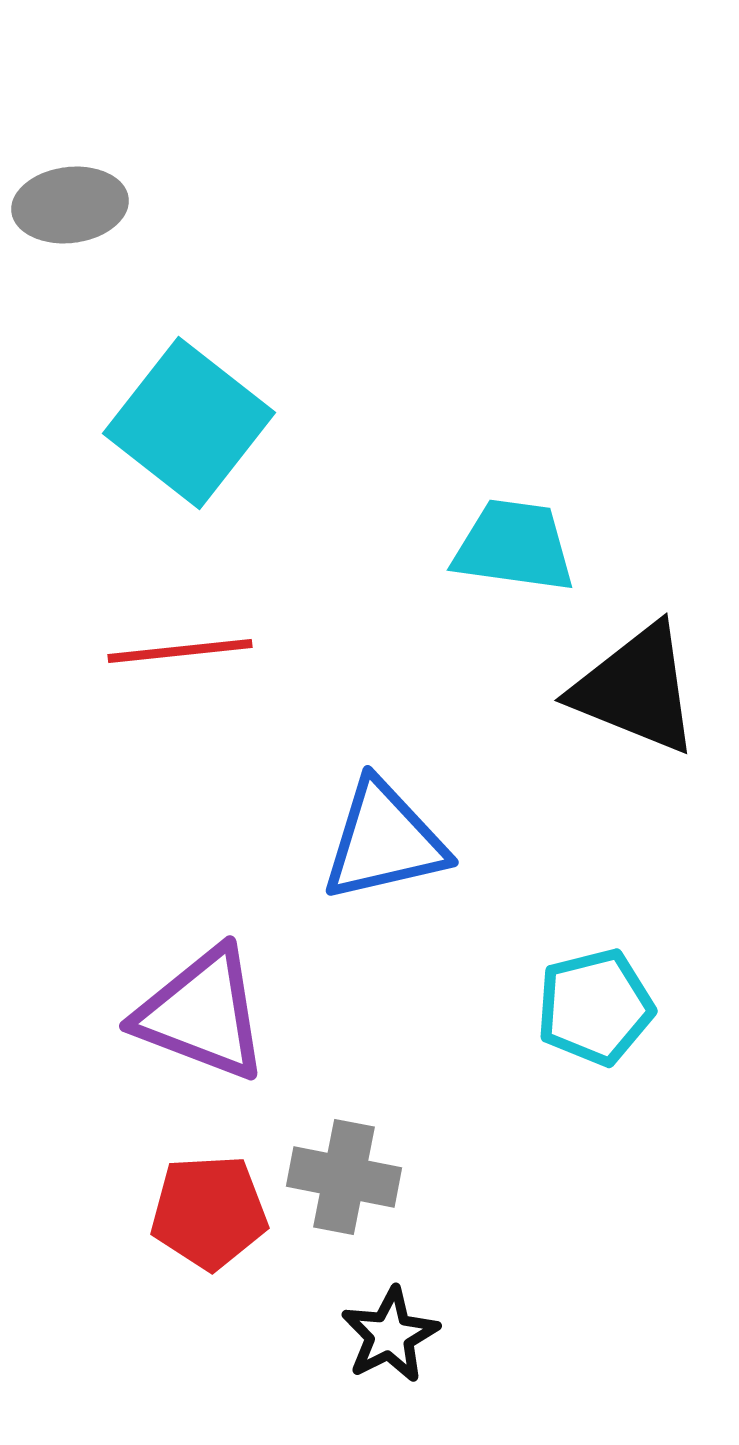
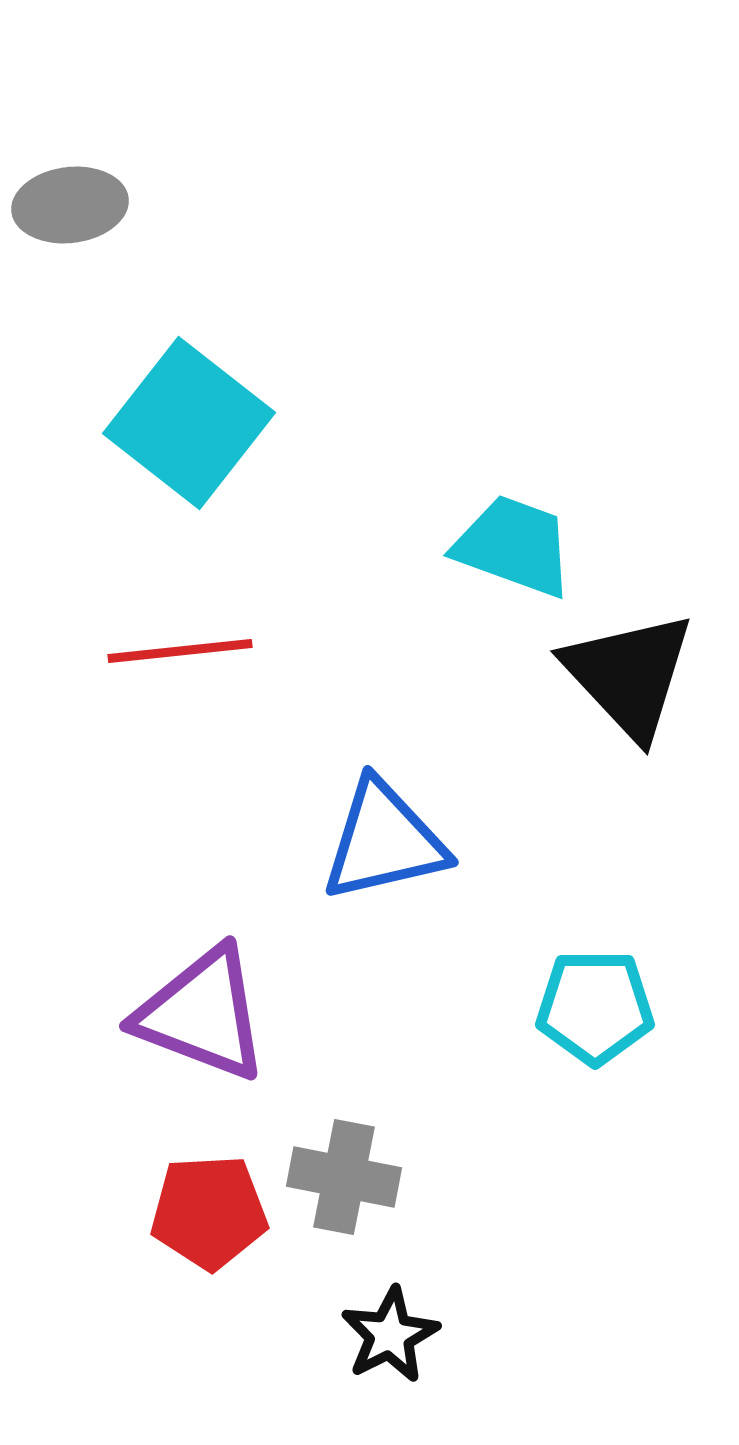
cyan trapezoid: rotated 12 degrees clockwise
black triangle: moved 7 px left, 14 px up; rotated 25 degrees clockwise
cyan pentagon: rotated 14 degrees clockwise
